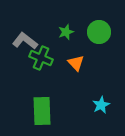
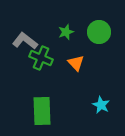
cyan star: rotated 18 degrees counterclockwise
